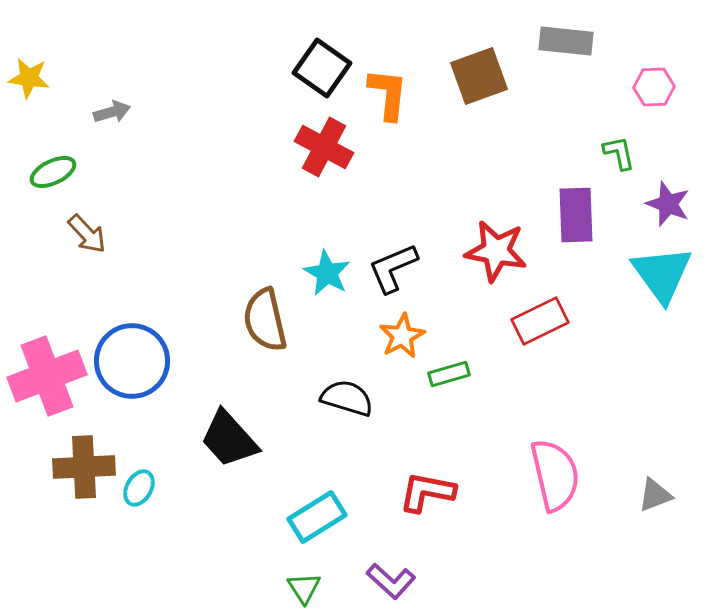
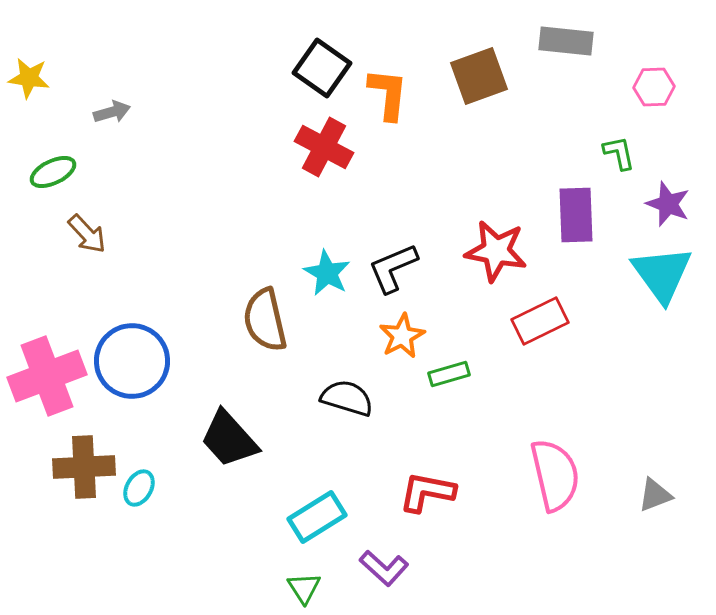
purple L-shape: moved 7 px left, 13 px up
